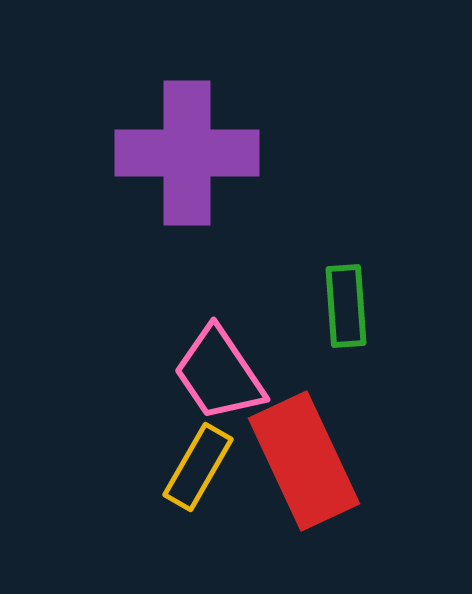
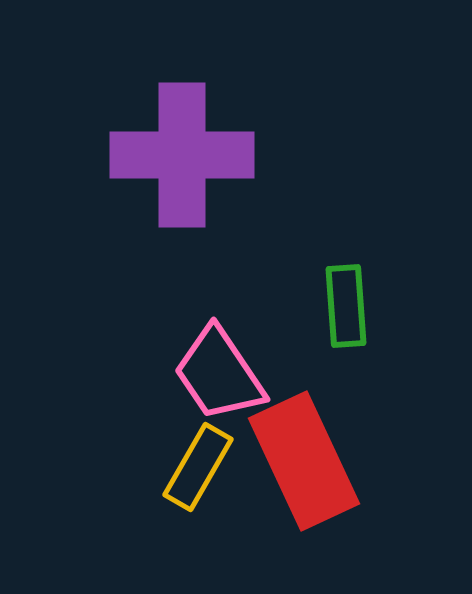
purple cross: moved 5 px left, 2 px down
